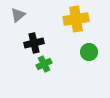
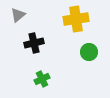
green cross: moved 2 px left, 15 px down
